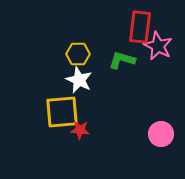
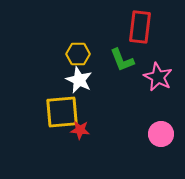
pink star: moved 31 px down
green L-shape: rotated 128 degrees counterclockwise
